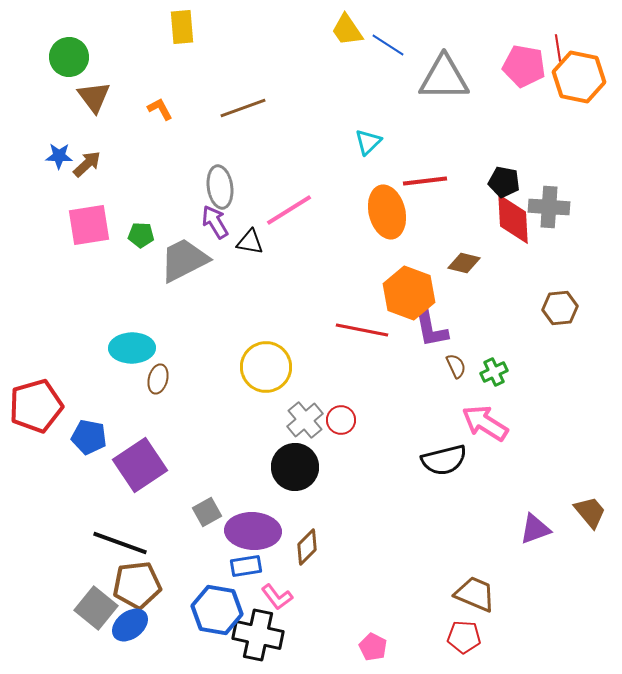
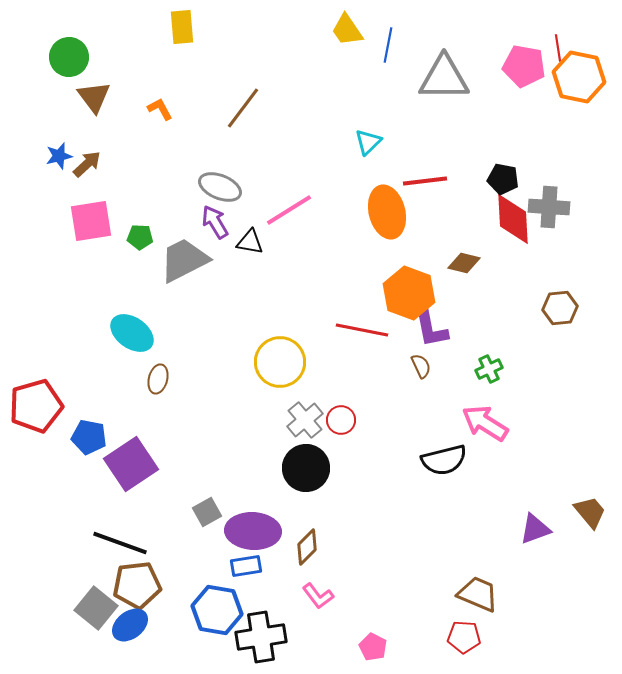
blue line at (388, 45): rotated 68 degrees clockwise
brown line at (243, 108): rotated 33 degrees counterclockwise
blue star at (59, 156): rotated 16 degrees counterclockwise
black pentagon at (504, 182): moved 1 px left, 3 px up
gray ellipse at (220, 187): rotated 60 degrees counterclockwise
pink square at (89, 225): moved 2 px right, 4 px up
green pentagon at (141, 235): moved 1 px left, 2 px down
cyan ellipse at (132, 348): moved 15 px up; rotated 36 degrees clockwise
brown semicircle at (456, 366): moved 35 px left
yellow circle at (266, 367): moved 14 px right, 5 px up
green cross at (494, 372): moved 5 px left, 3 px up
purple square at (140, 465): moved 9 px left, 1 px up
black circle at (295, 467): moved 11 px right, 1 px down
brown trapezoid at (475, 594): moved 3 px right
pink L-shape at (277, 597): moved 41 px right, 1 px up
black cross at (258, 635): moved 3 px right, 2 px down; rotated 21 degrees counterclockwise
